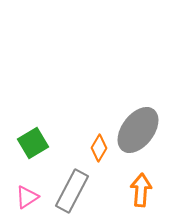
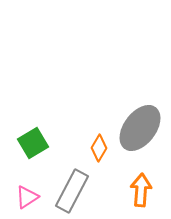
gray ellipse: moved 2 px right, 2 px up
